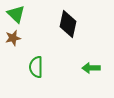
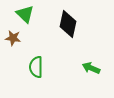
green triangle: moved 9 px right
brown star: rotated 21 degrees clockwise
green arrow: rotated 24 degrees clockwise
